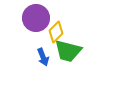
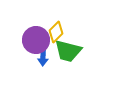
purple circle: moved 22 px down
blue arrow: rotated 24 degrees clockwise
